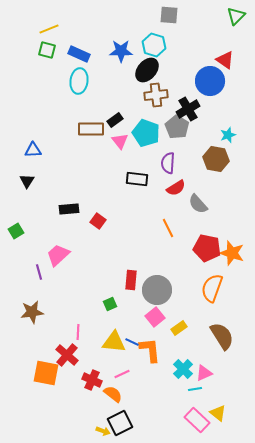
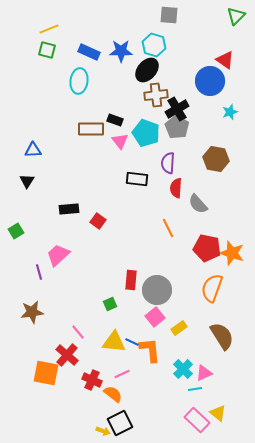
blue rectangle at (79, 54): moved 10 px right, 2 px up
black cross at (188, 109): moved 11 px left
black rectangle at (115, 120): rotated 56 degrees clockwise
cyan star at (228, 135): moved 2 px right, 23 px up
red semicircle at (176, 188): rotated 126 degrees clockwise
pink line at (78, 332): rotated 42 degrees counterclockwise
